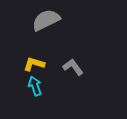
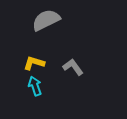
yellow L-shape: moved 1 px up
